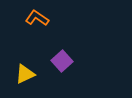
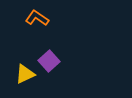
purple square: moved 13 px left
